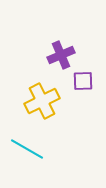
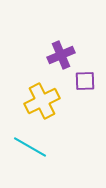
purple square: moved 2 px right
cyan line: moved 3 px right, 2 px up
